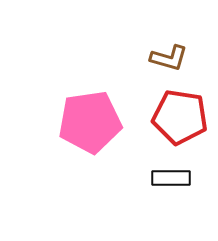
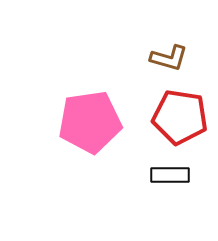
black rectangle: moved 1 px left, 3 px up
